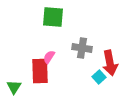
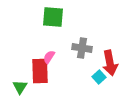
green triangle: moved 6 px right
